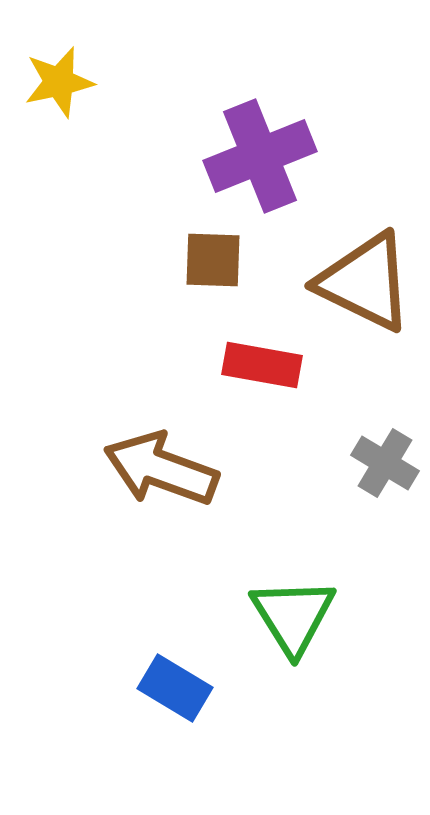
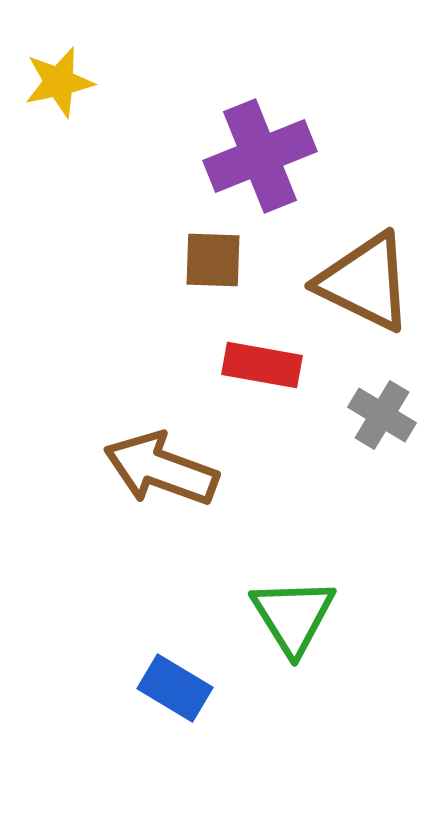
gray cross: moved 3 px left, 48 px up
